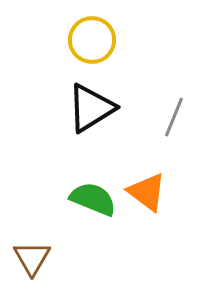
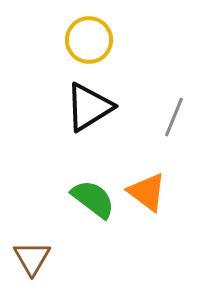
yellow circle: moved 3 px left
black triangle: moved 2 px left, 1 px up
green semicircle: rotated 15 degrees clockwise
